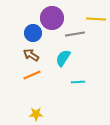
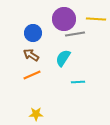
purple circle: moved 12 px right, 1 px down
